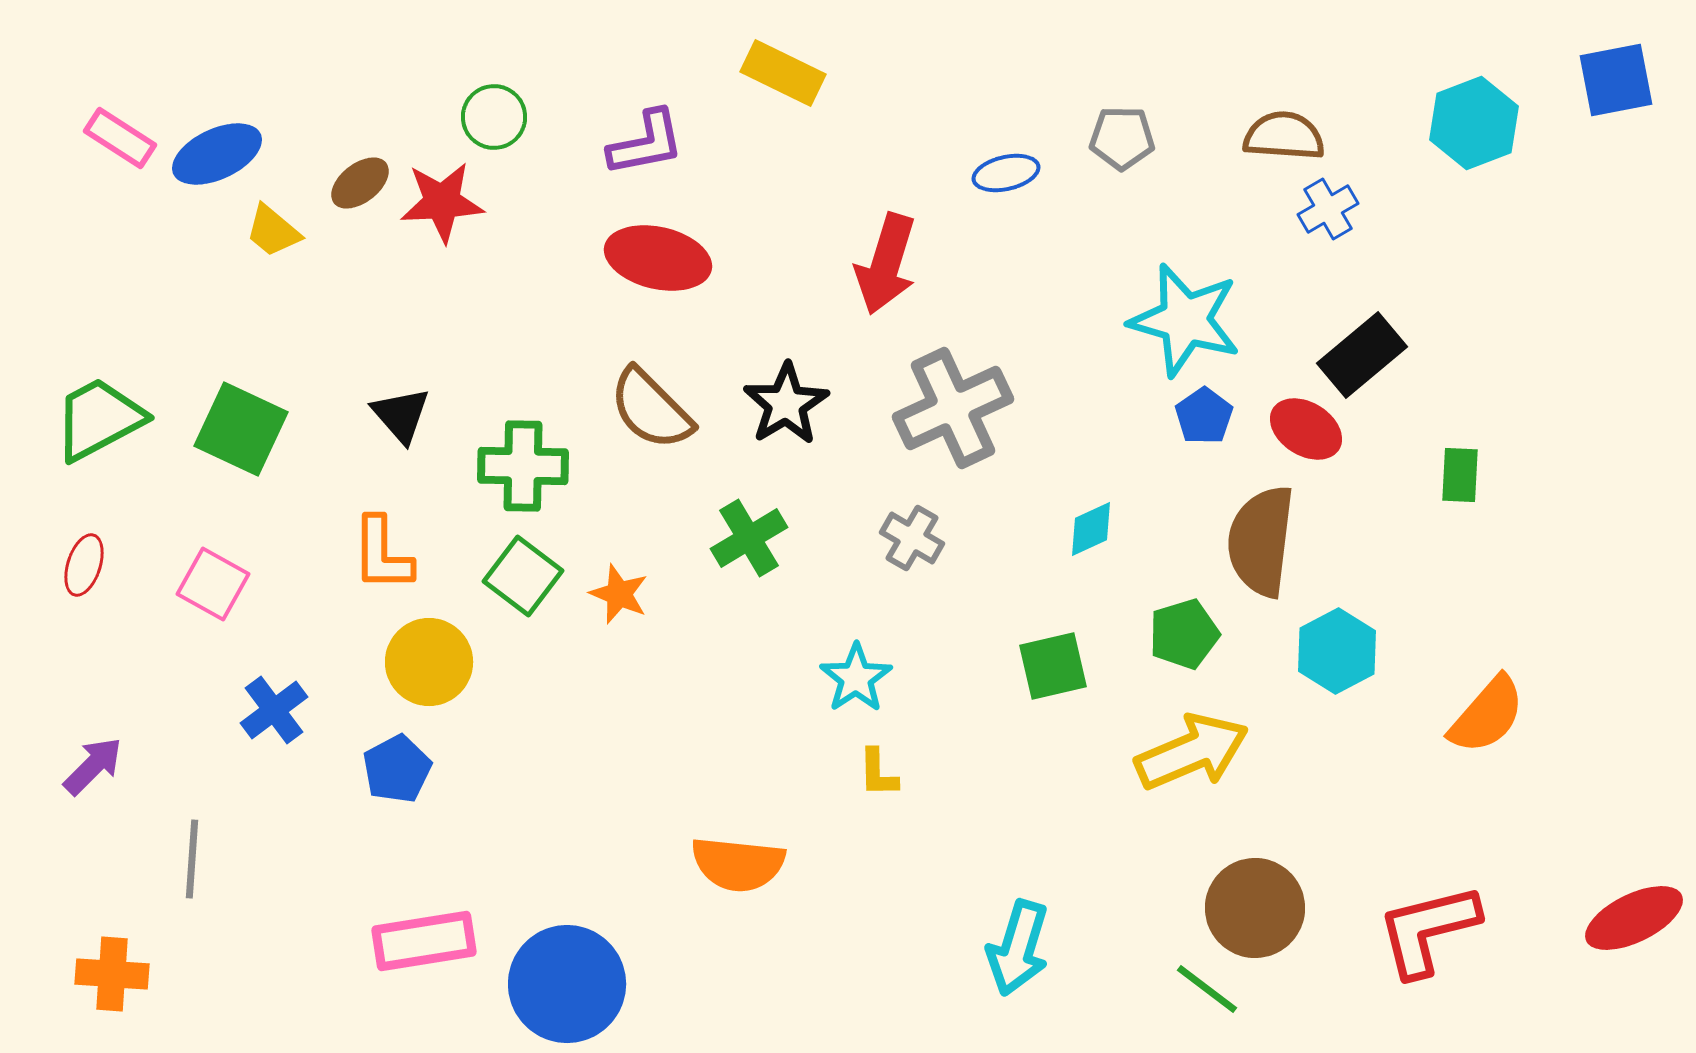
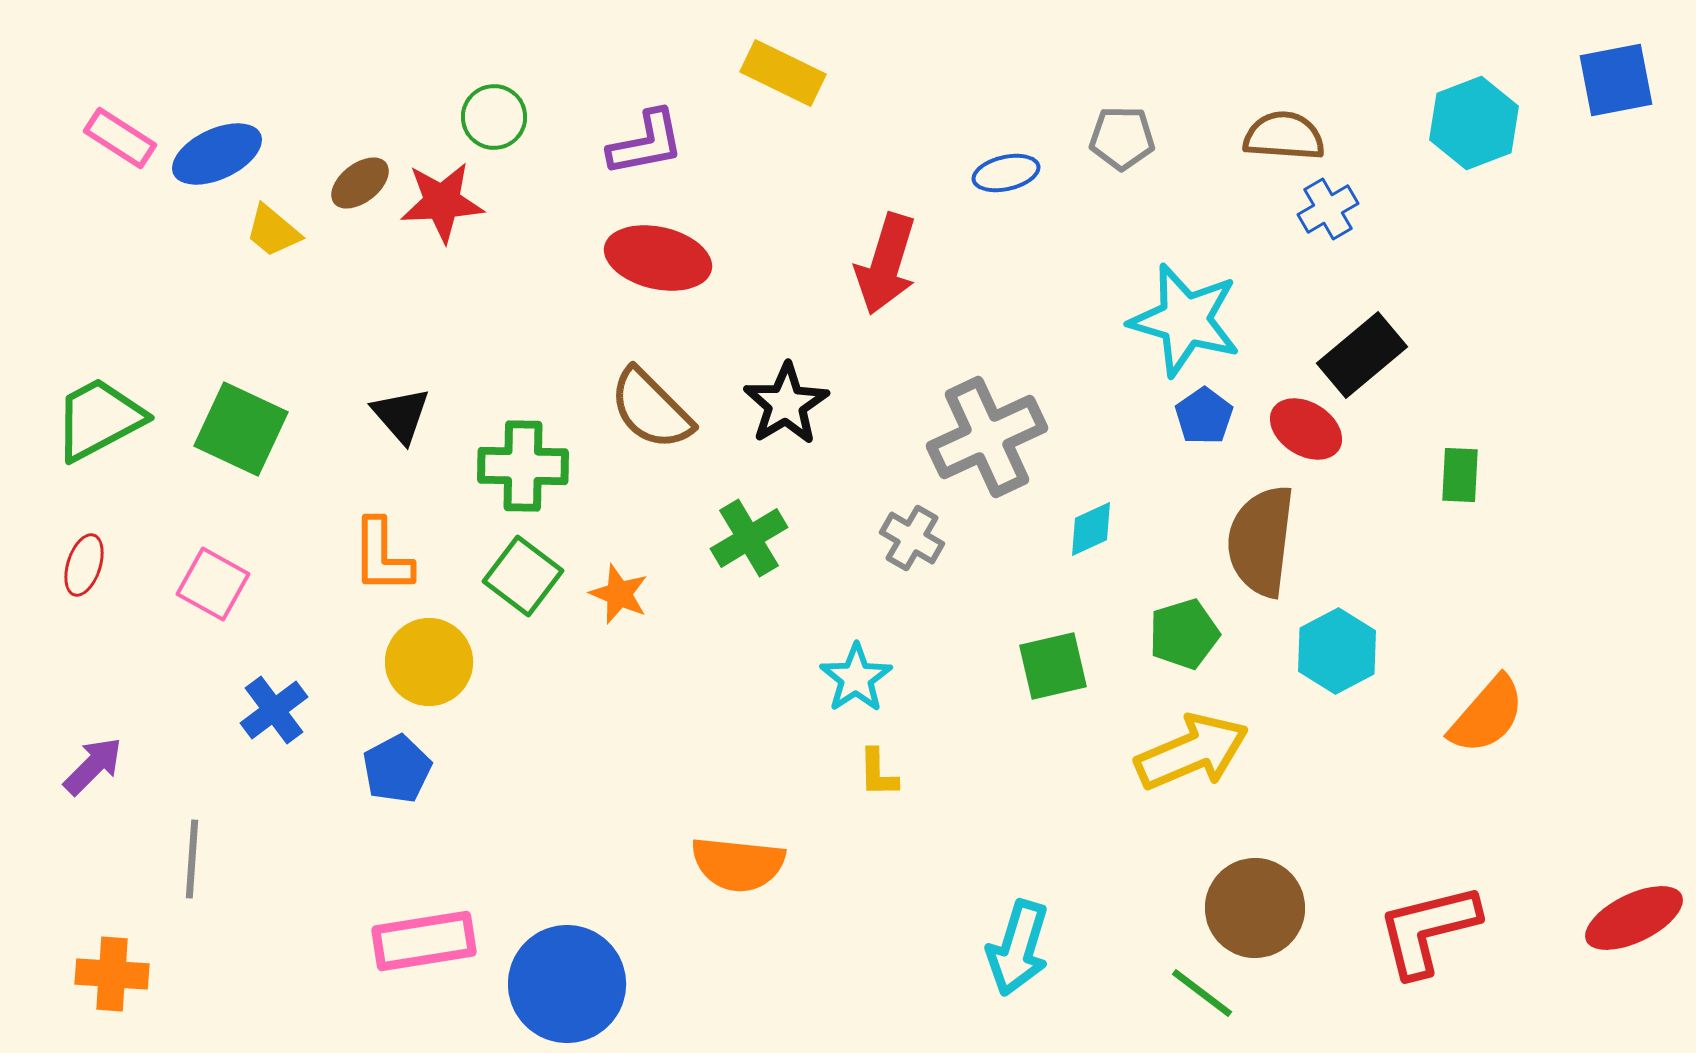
gray cross at (953, 408): moved 34 px right, 29 px down
orange L-shape at (382, 554): moved 2 px down
green line at (1207, 989): moved 5 px left, 4 px down
